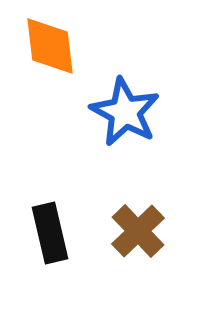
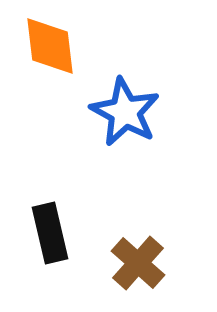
brown cross: moved 32 px down; rotated 4 degrees counterclockwise
